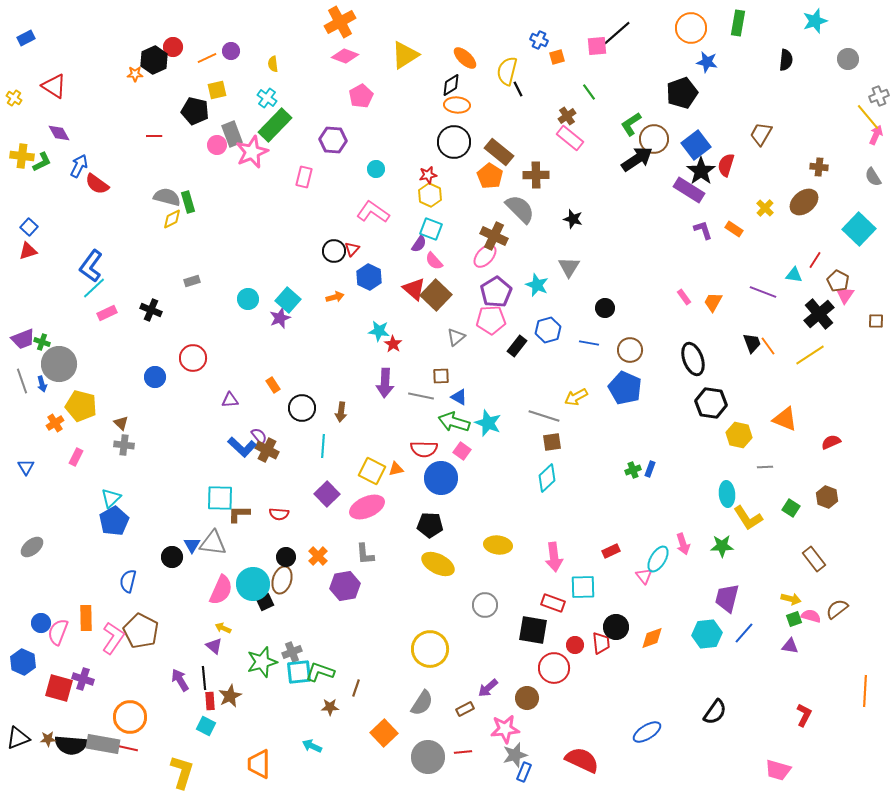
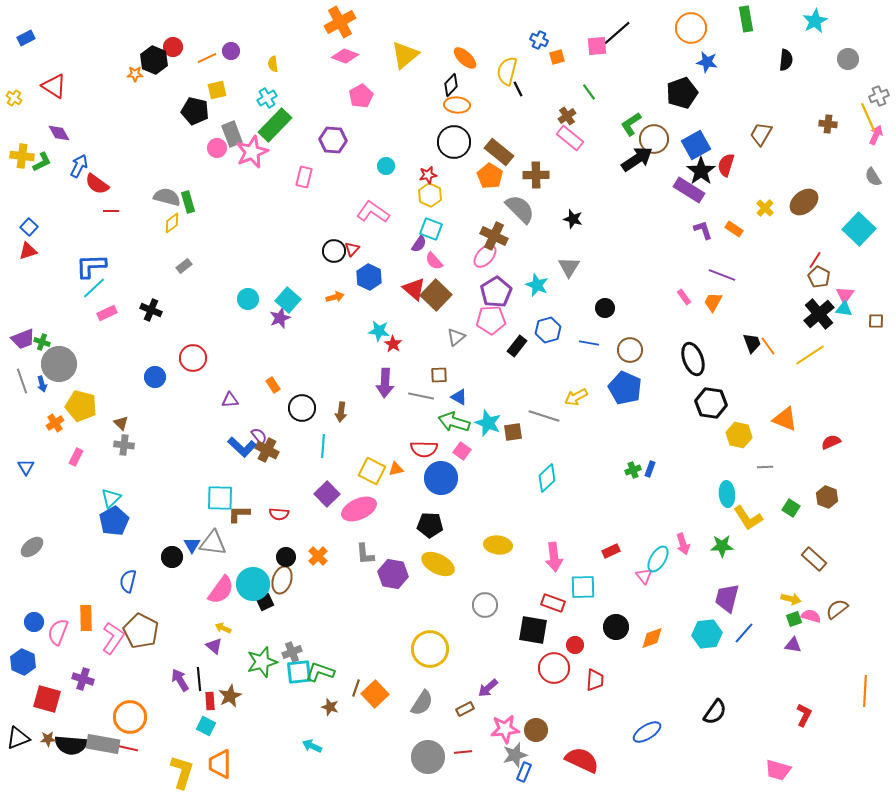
cyan star at (815, 21): rotated 10 degrees counterclockwise
green rectangle at (738, 23): moved 8 px right, 4 px up; rotated 20 degrees counterclockwise
yellow triangle at (405, 55): rotated 8 degrees counterclockwise
black hexagon at (154, 60): rotated 12 degrees counterclockwise
black diamond at (451, 85): rotated 15 degrees counterclockwise
cyan cross at (267, 98): rotated 24 degrees clockwise
yellow line at (868, 117): rotated 16 degrees clockwise
red line at (154, 136): moved 43 px left, 75 px down
pink circle at (217, 145): moved 3 px down
blue square at (696, 145): rotated 8 degrees clockwise
brown cross at (819, 167): moved 9 px right, 43 px up
cyan circle at (376, 169): moved 10 px right, 3 px up
yellow diamond at (172, 219): moved 4 px down; rotated 10 degrees counterclockwise
blue L-shape at (91, 266): rotated 52 degrees clockwise
cyan triangle at (794, 275): moved 50 px right, 34 px down
gray rectangle at (192, 281): moved 8 px left, 15 px up; rotated 21 degrees counterclockwise
brown pentagon at (838, 281): moved 19 px left, 4 px up
purple line at (763, 292): moved 41 px left, 17 px up
brown square at (441, 376): moved 2 px left, 1 px up
brown square at (552, 442): moved 39 px left, 10 px up
pink ellipse at (367, 507): moved 8 px left, 2 px down
brown rectangle at (814, 559): rotated 10 degrees counterclockwise
purple hexagon at (345, 586): moved 48 px right, 12 px up; rotated 20 degrees clockwise
pink semicircle at (221, 590): rotated 12 degrees clockwise
blue circle at (41, 623): moved 7 px left, 1 px up
red trapezoid at (601, 643): moved 6 px left, 37 px down; rotated 10 degrees clockwise
purple triangle at (790, 646): moved 3 px right, 1 px up
black line at (204, 678): moved 5 px left, 1 px down
red square at (59, 688): moved 12 px left, 11 px down
brown circle at (527, 698): moved 9 px right, 32 px down
brown star at (330, 707): rotated 18 degrees clockwise
orange square at (384, 733): moved 9 px left, 39 px up
orange trapezoid at (259, 764): moved 39 px left
